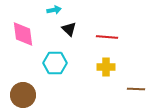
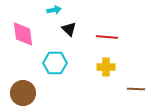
brown circle: moved 2 px up
